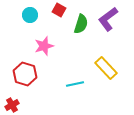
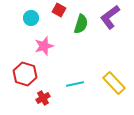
cyan circle: moved 1 px right, 3 px down
purple L-shape: moved 2 px right, 2 px up
yellow rectangle: moved 8 px right, 15 px down
red cross: moved 31 px right, 7 px up
